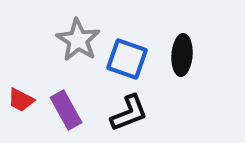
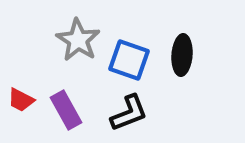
blue square: moved 2 px right, 1 px down
